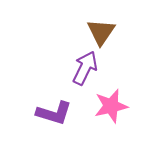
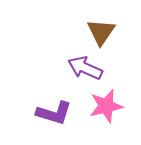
purple arrow: rotated 92 degrees counterclockwise
pink star: moved 5 px left
